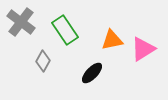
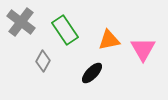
orange triangle: moved 3 px left
pink triangle: rotated 28 degrees counterclockwise
